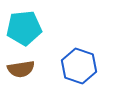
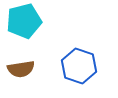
cyan pentagon: moved 7 px up; rotated 8 degrees counterclockwise
